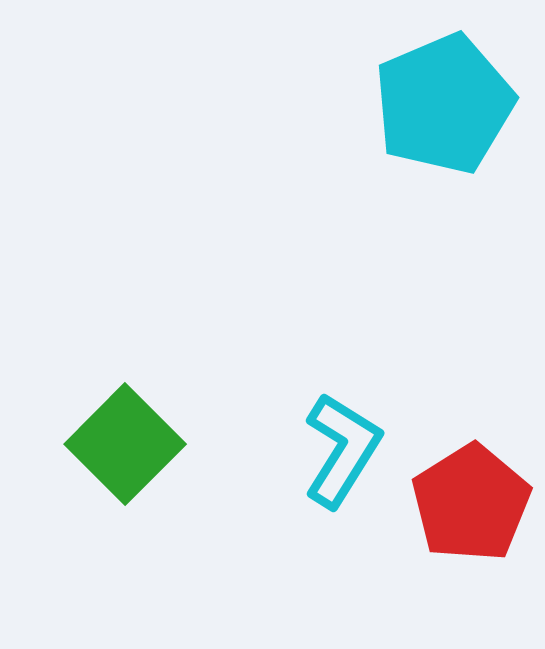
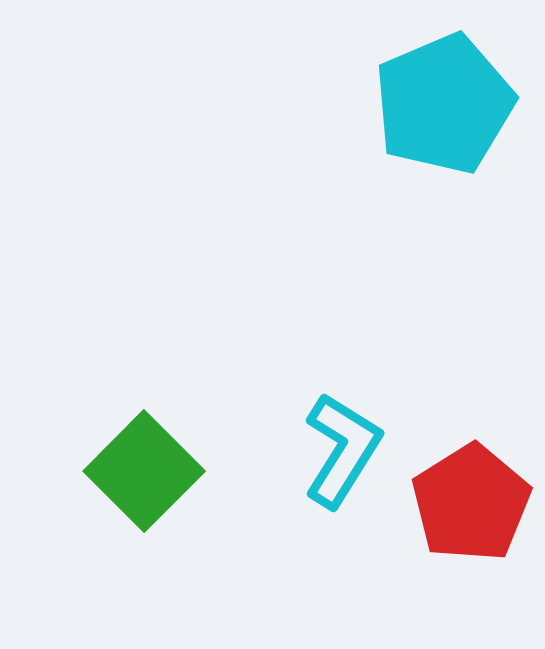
green square: moved 19 px right, 27 px down
